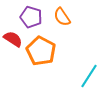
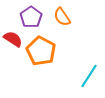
purple pentagon: rotated 20 degrees clockwise
